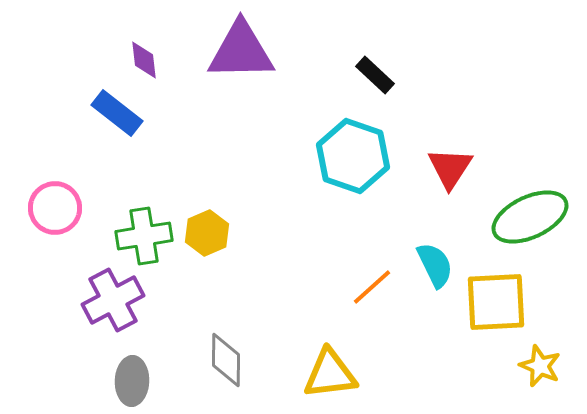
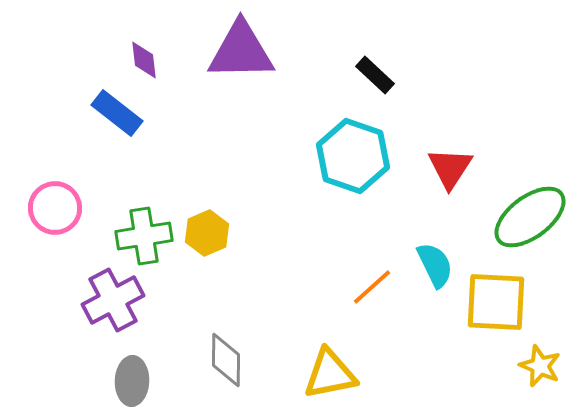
green ellipse: rotated 12 degrees counterclockwise
yellow square: rotated 6 degrees clockwise
yellow triangle: rotated 4 degrees counterclockwise
